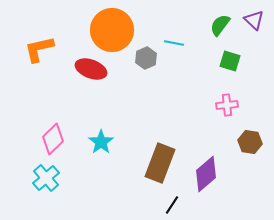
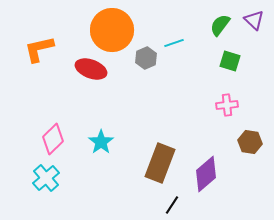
cyan line: rotated 30 degrees counterclockwise
